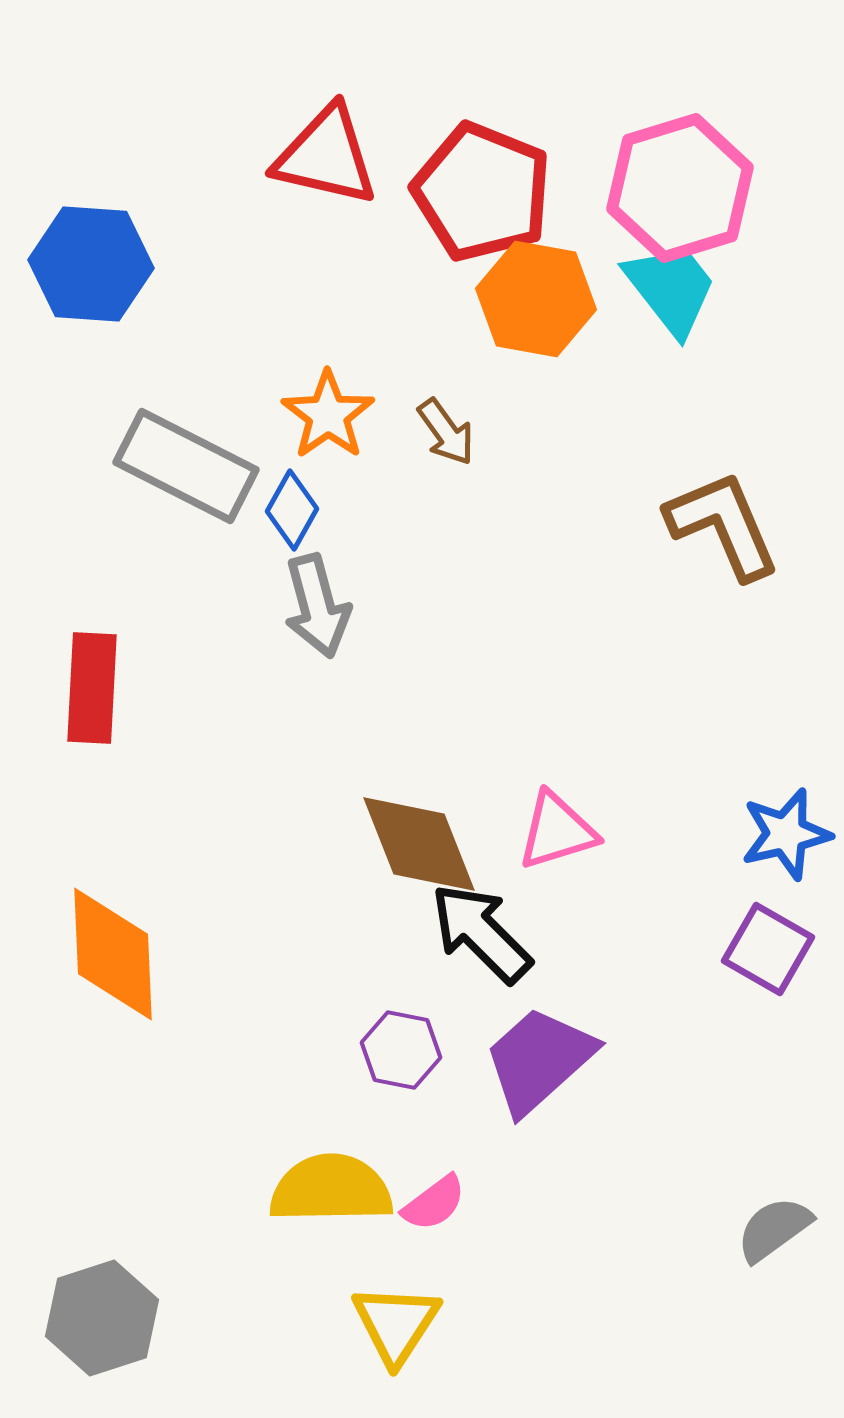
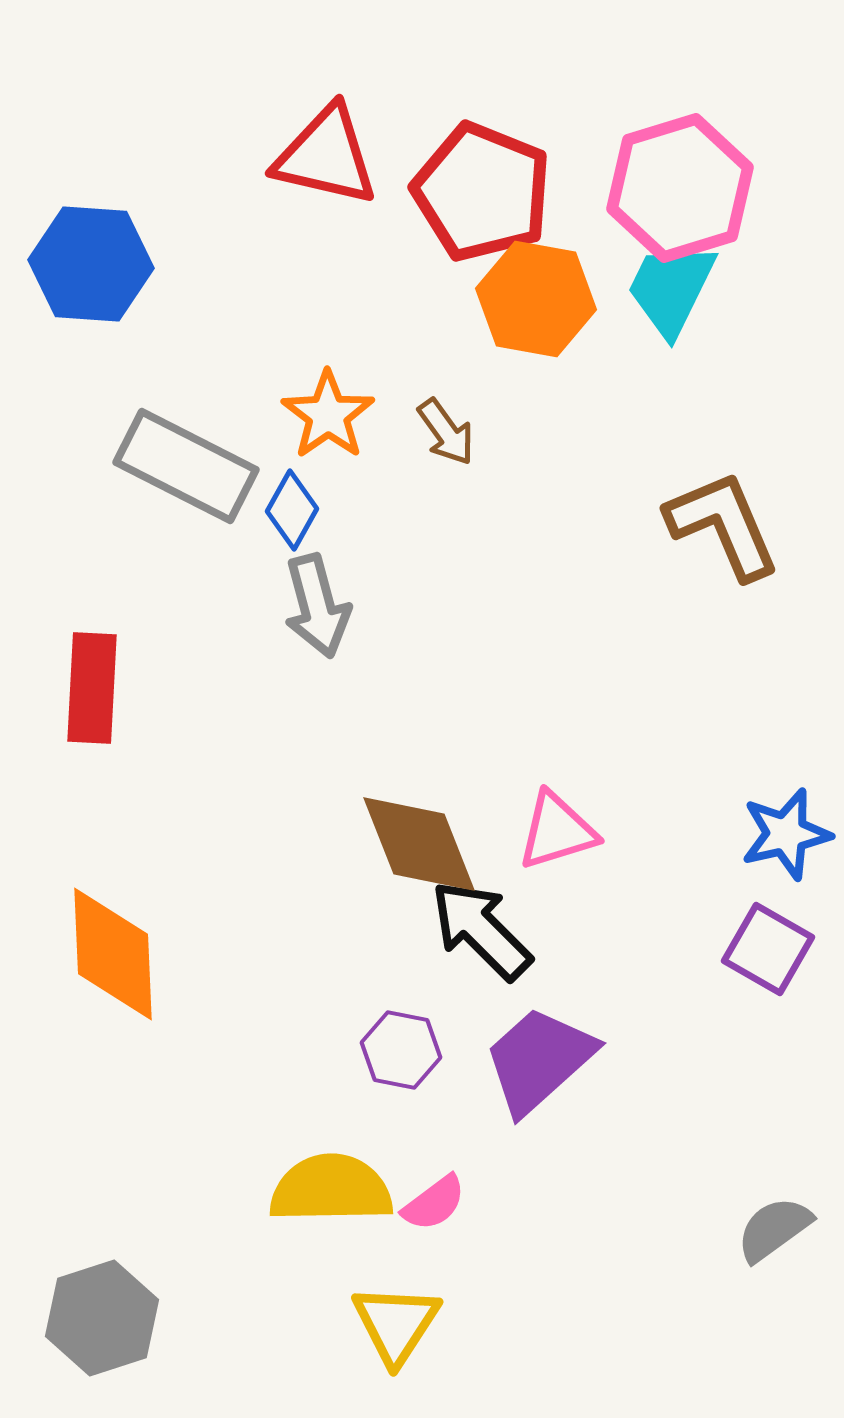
cyan trapezoid: rotated 116 degrees counterclockwise
black arrow: moved 3 px up
